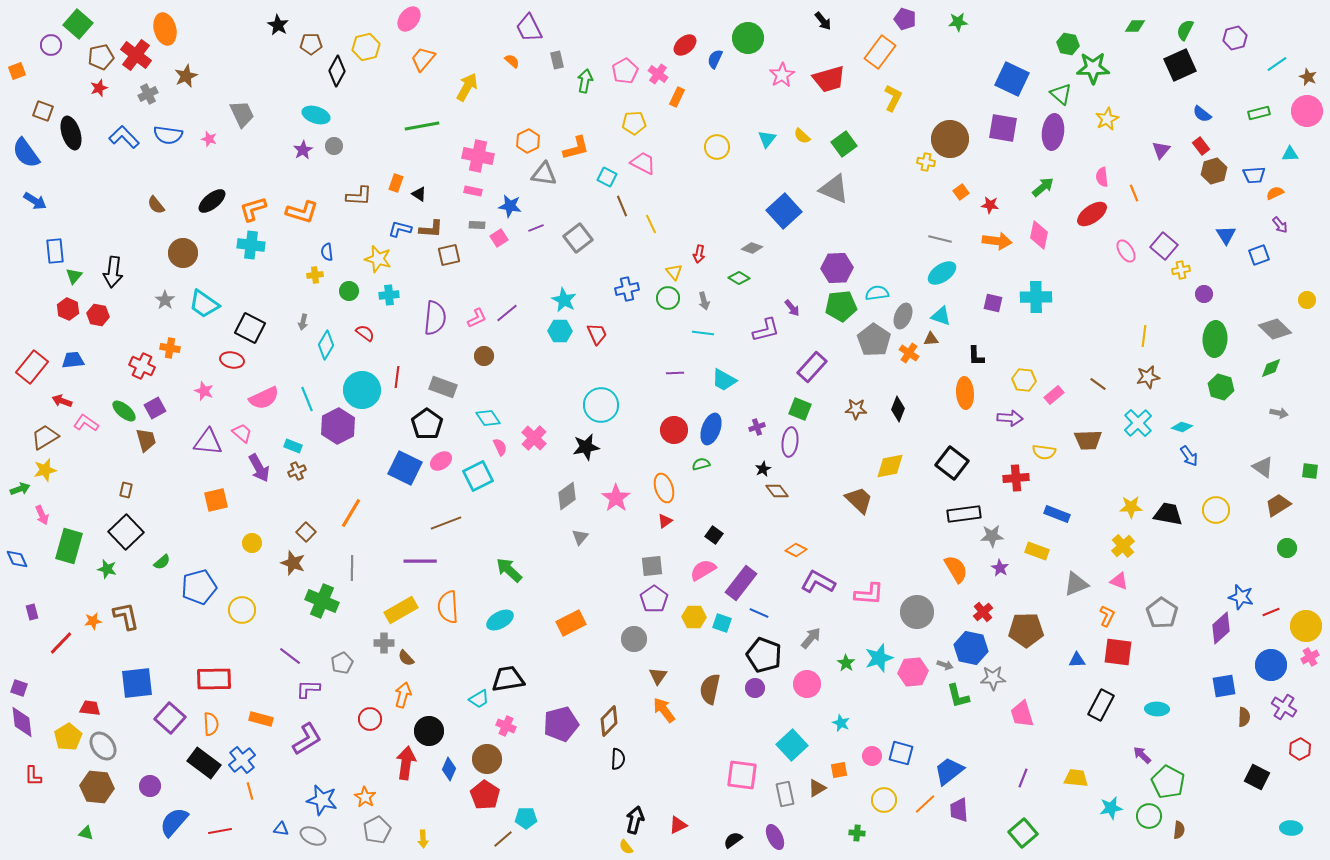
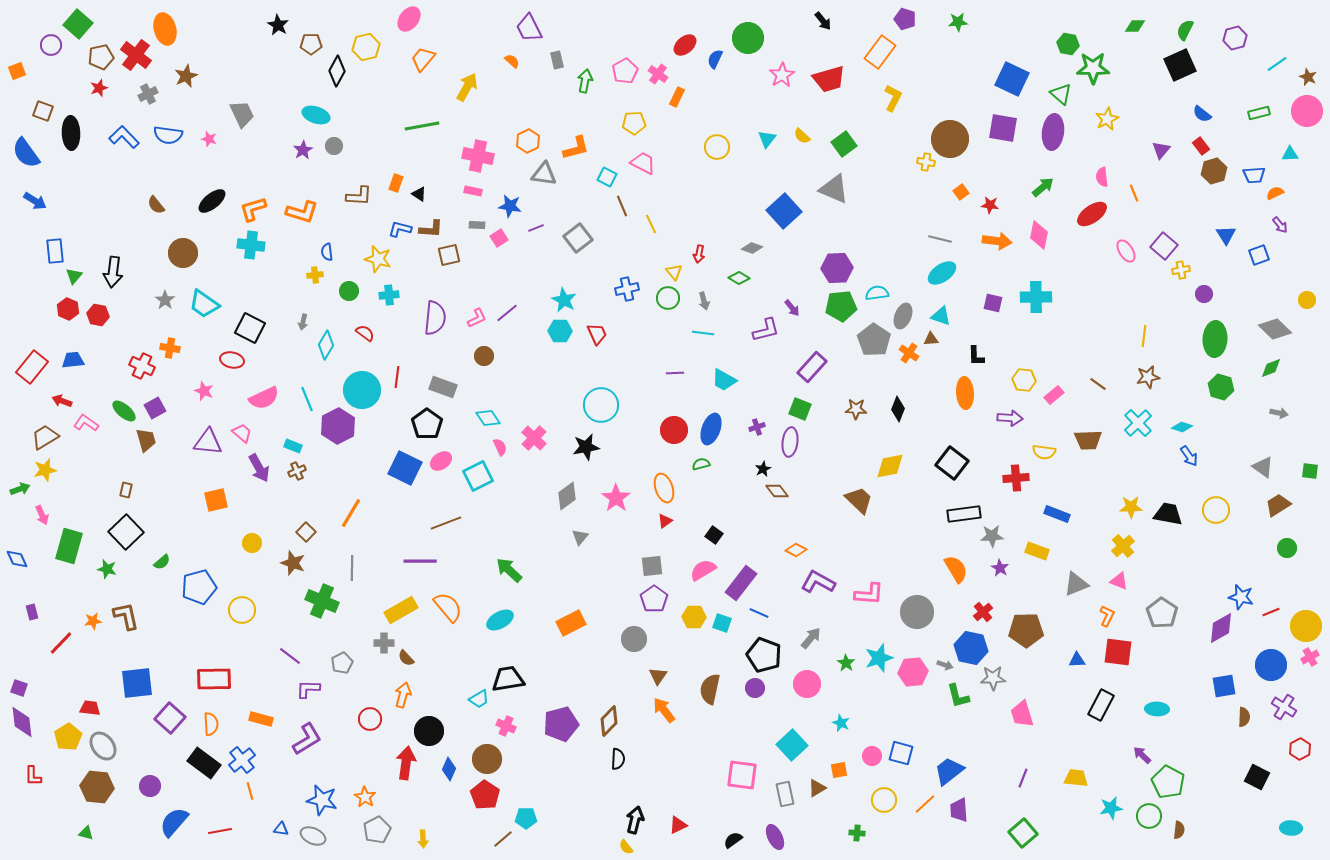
black ellipse at (71, 133): rotated 16 degrees clockwise
orange semicircle at (448, 607): rotated 144 degrees clockwise
purple diamond at (1221, 628): rotated 12 degrees clockwise
